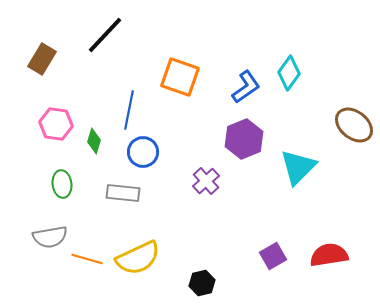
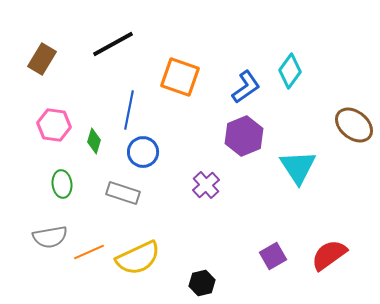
black line: moved 8 px right, 9 px down; rotated 18 degrees clockwise
cyan diamond: moved 1 px right, 2 px up
pink hexagon: moved 2 px left, 1 px down
purple hexagon: moved 3 px up
cyan triangle: rotated 18 degrees counterclockwise
purple cross: moved 4 px down
gray rectangle: rotated 12 degrees clockwise
red semicircle: rotated 27 degrees counterclockwise
orange line: moved 2 px right, 7 px up; rotated 40 degrees counterclockwise
